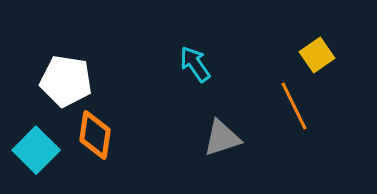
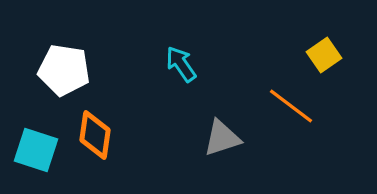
yellow square: moved 7 px right
cyan arrow: moved 14 px left
white pentagon: moved 2 px left, 11 px up
orange line: moved 3 px left; rotated 27 degrees counterclockwise
cyan square: rotated 27 degrees counterclockwise
